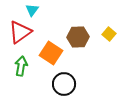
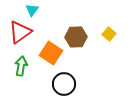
brown hexagon: moved 2 px left
